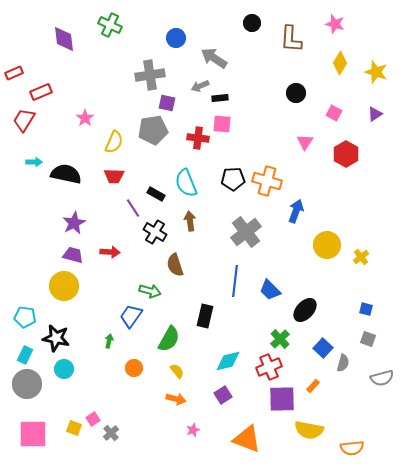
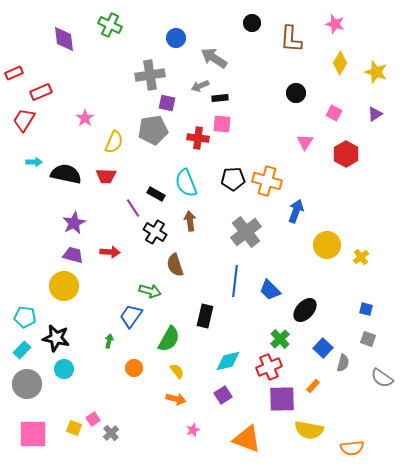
red trapezoid at (114, 176): moved 8 px left
cyan rectangle at (25, 355): moved 3 px left, 5 px up; rotated 18 degrees clockwise
gray semicircle at (382, 378): rotated 50 degrees clockwise
